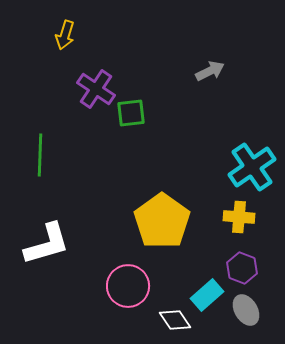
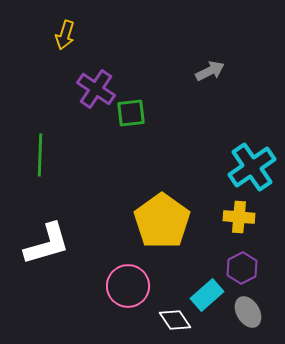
purple hexagon: rotated 12 degrees clockwise
gray ellipse: moved 2 px right, 2 px down
